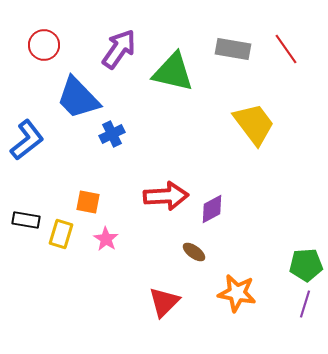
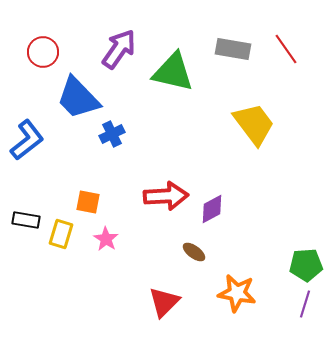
red circle: moved 1 px left, 7 px down
